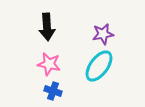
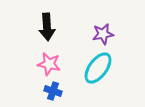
cyan ellipse: moved 1 px left, 2 px down
